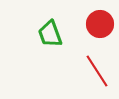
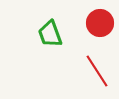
red circle: moved 1 px up
